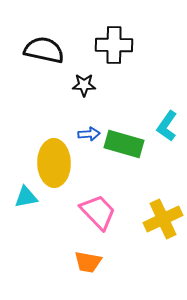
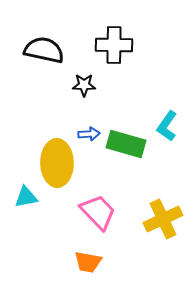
green rectangle: moved 2 px right
yellow ellipse: moved 3 px right
